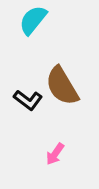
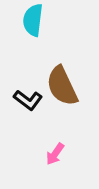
cyan semicircle: rotated 32 degrees counterclockwise
brown semicircle: rotated 6 degrees clockwise
